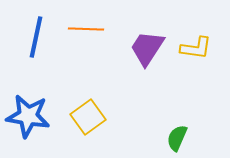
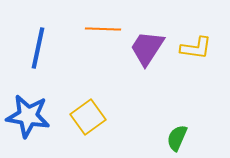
orange line: moved 17 px right
blue line: moved 2 px right, 11 px down
